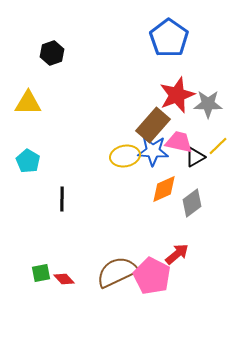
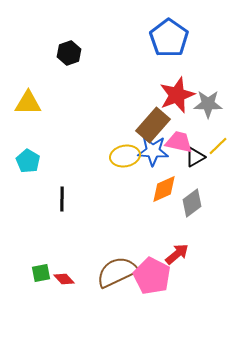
black hexagon: moved 17 px right
